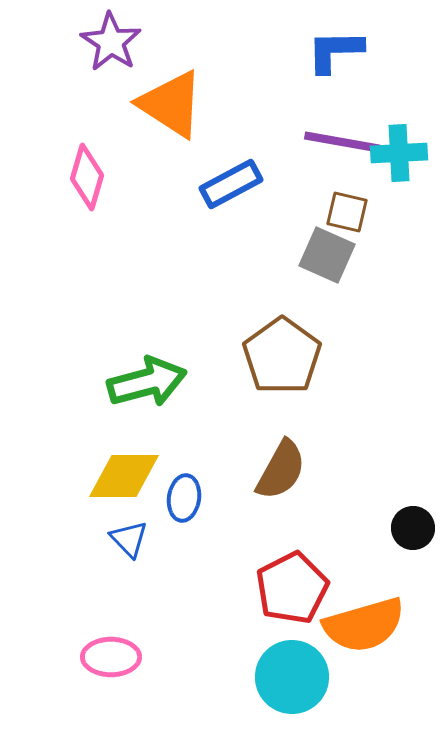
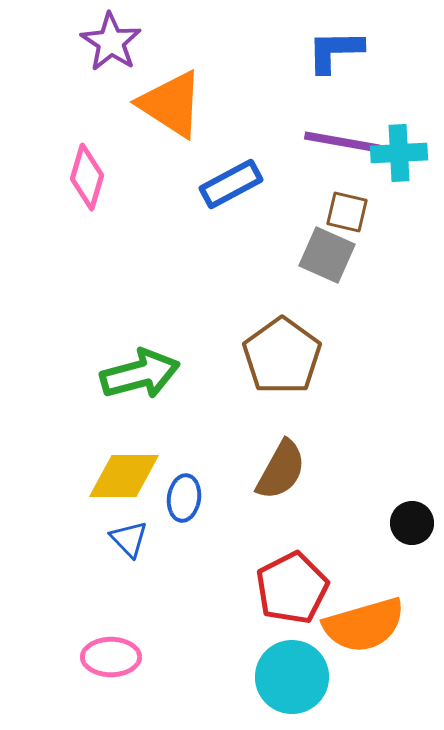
green arrow: moved 7 px left, 8 px up
black circle: moved 1 px left, 5 px up
